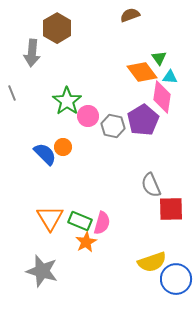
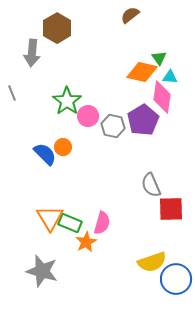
brown semicircle: rotated 18 degrees counterclockwise
orange diamond: rotated 40 degrees counterclockwise
green rectangle: moved 10 px left, 2 px down
